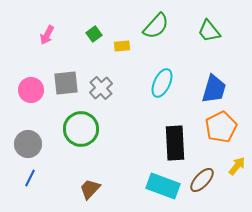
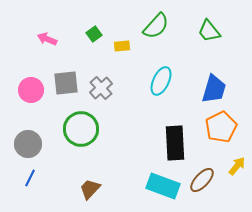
pink arrow: moved 4 px down; rotated 84 degrees clockwise
cyan ellipse: moved 1 px left, 2 px up
